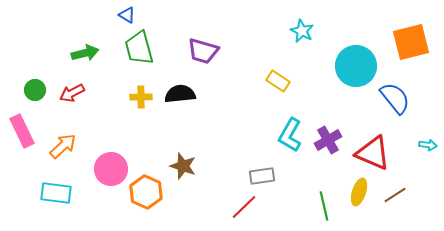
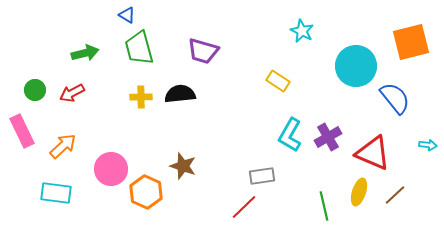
purple cross: moved 3 px up
brown line: rotated 10 degrees counterclockwise
